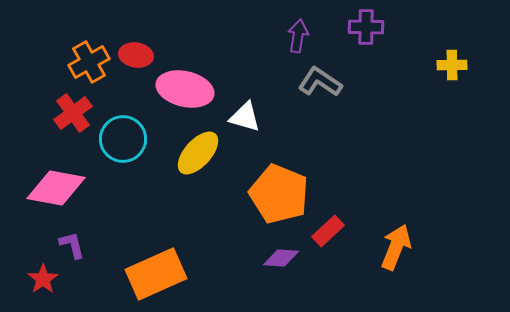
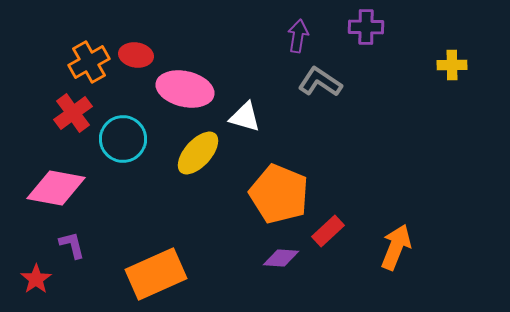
red star: moved 7 px left
